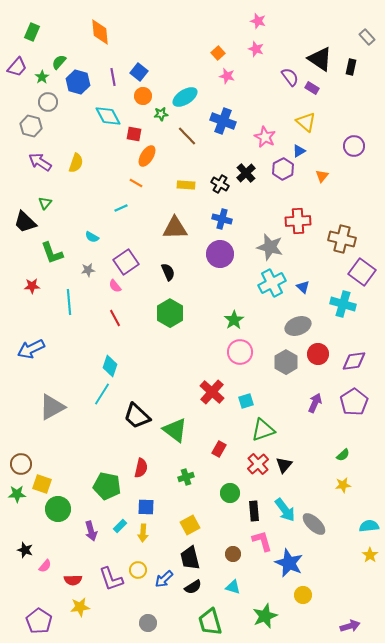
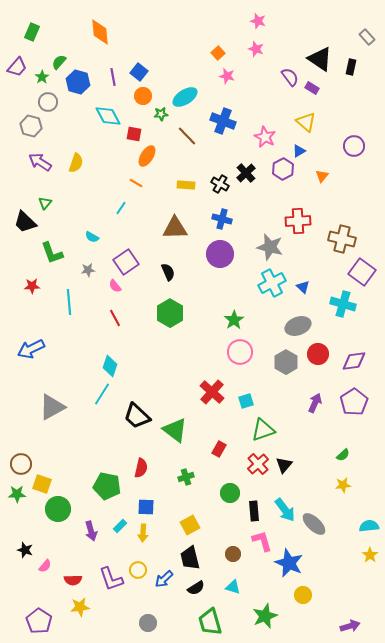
cyan line at (121, 208): rotated 32 degrees counterclockwise
black semicircle at (193, 587): moved 3 px right, 1 px down
